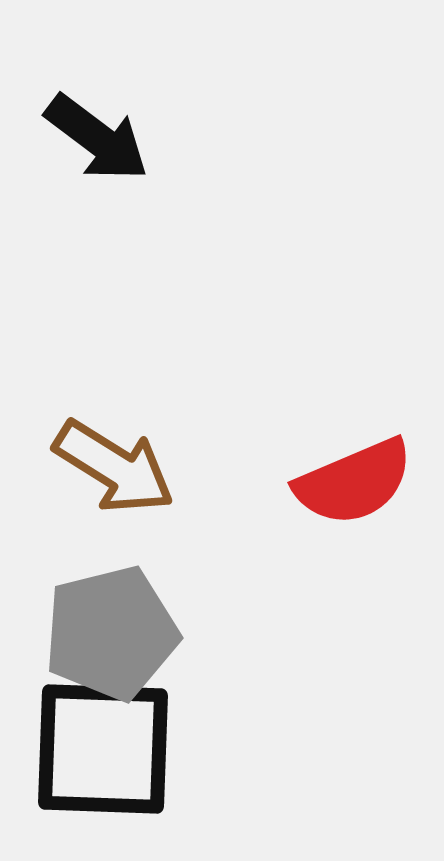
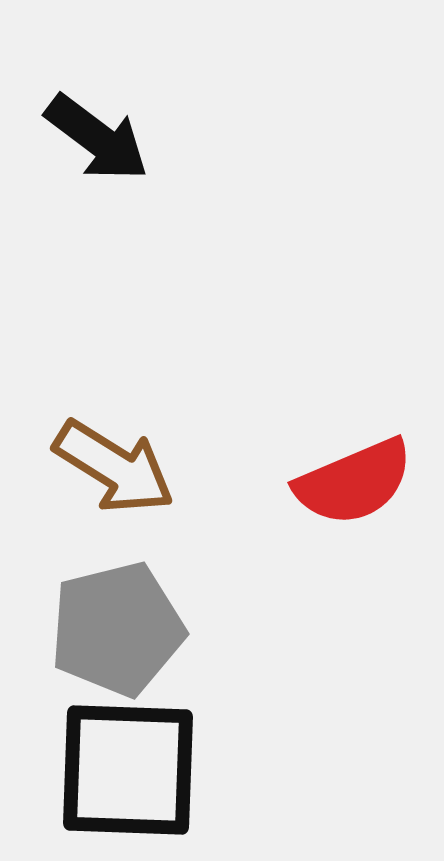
gray pentagon: moved 6 px right, 4 px up
black square: moved 25 px right, 21 px down
